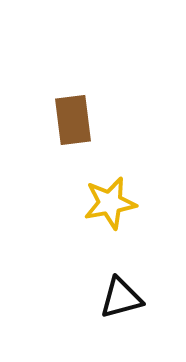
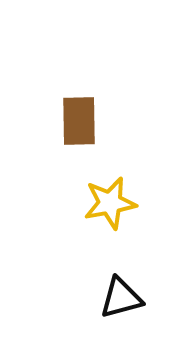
brown rectangle: moved 6 px right, 1 px down; rotated 6 degrees clockwise
